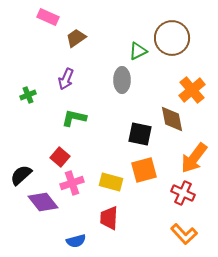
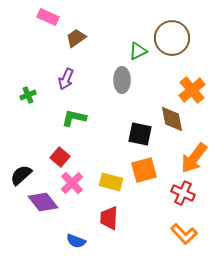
pink cross: rotated 25 degrees counterclockwise
blue semicircle: rotated 36 degrees clockwise
